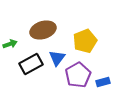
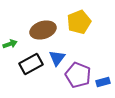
yellow pentagon: moved 6 px left, 19 px up
purple pentagon: rotated 20 degrees counterclockwise
